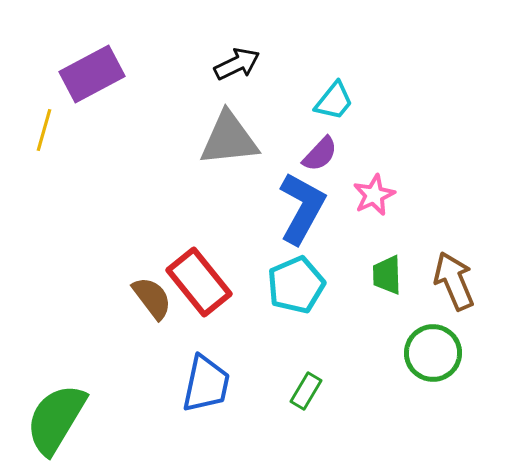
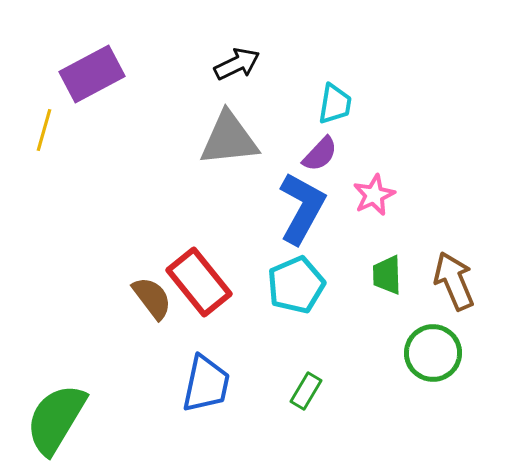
cyan trapezoid: moved 1 px right, 3 px down; rotated 30 degrees counterclockwise
